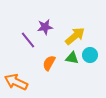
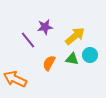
green triangle: moved 1 px down
orange arrow: moved 1 px left, 3 px up
